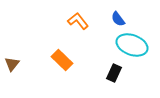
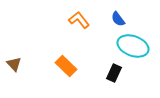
orange L-shape: moved 1 px right, 1 px up
cyan ellipse: moved 1 px right, 1 px down
orange rectangle: moved 4 px right, 6 px down
brown triangle: moved 2 px right; rotated 21 degrees counterclockwise
